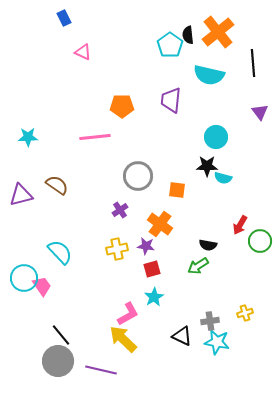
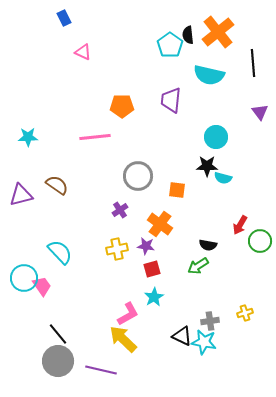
black line at (61, 335): moved 3 px left, 1 px up
cyan star at (217, 342): moved 13 px left
